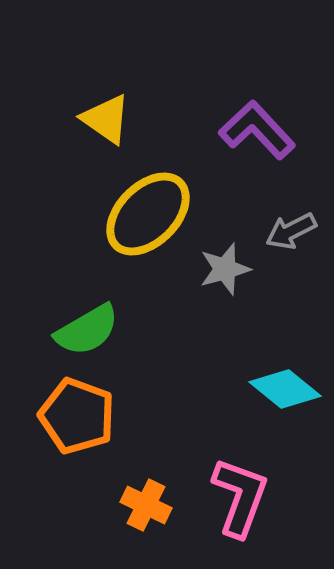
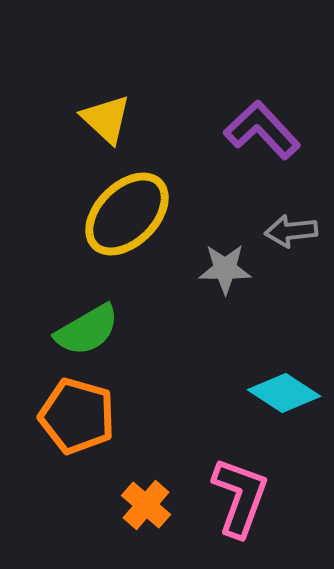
yellow triangle: rotated 8 degrees clockwise
purple L-shape: moved 5 px right
yellow ellipse: moved 21 px left
gray arrow: rotated 21 degrees clockwise
gray star: rotated 16 degrees clockwise
cyan diamond: moved 1 px left, 4 px down; rotated 6 degrees counterclockwise
orange pentagon: rotated 4 degrees counterclockwise
orange cross: rotated 15 degrees clockwise
